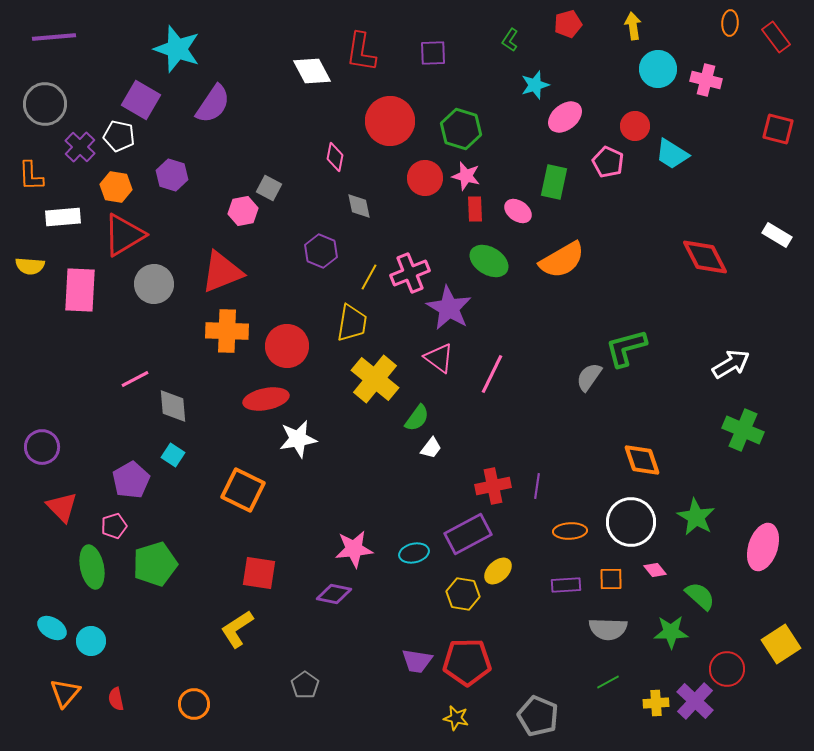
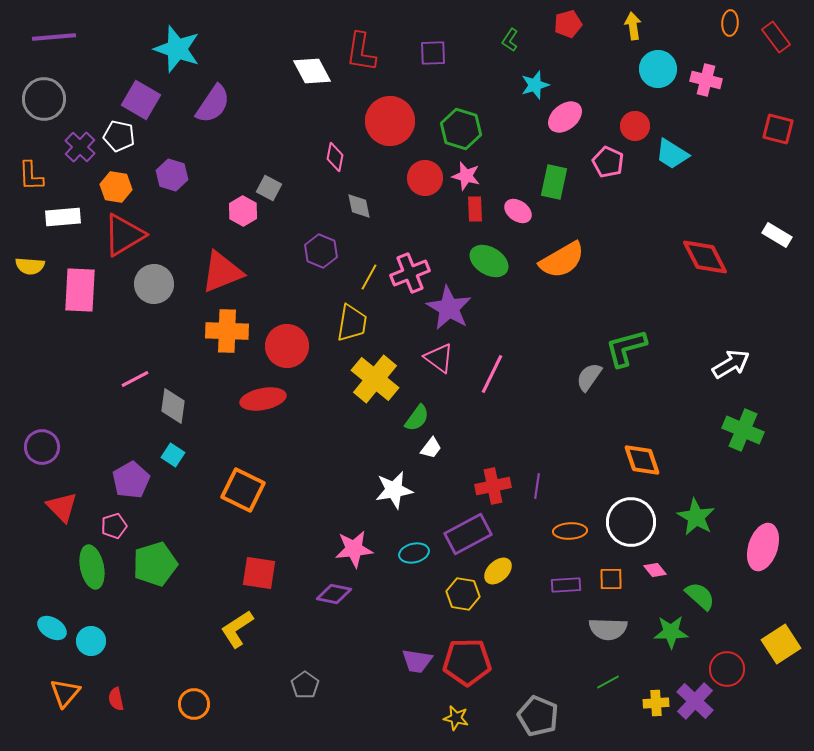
gray circle at (45, 104): moved 1 px left, 5 px up
pink hexagon at (243, 211): rotated 20 degrees counterclockwise
red ellipse at (266, 399): moved 3 px left
gray diamond at (173, 406): rotated 12 degrees clockwise
white star at (298, 439): moved 96 px right, 51 px down
